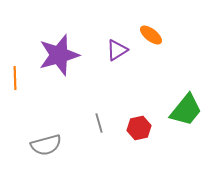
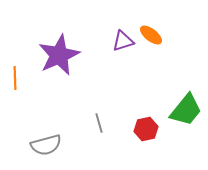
purple triangle: moved 6 px right, 9 px up; rotated 15 degrees clockwise
purple star: rotated 9 degrees counterclockwise
red hexagon: moved 7 px right, 1 px down
